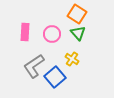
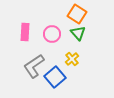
yellow cross: rotated 16 degrees clockwise
